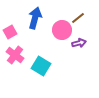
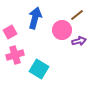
brown line: moved 1 px left, 3 px up
purple arrow: moved 2 px up
pink cross: rotated 36 degrees clockwise
cyan square: moved 2 px left, 3 px down
